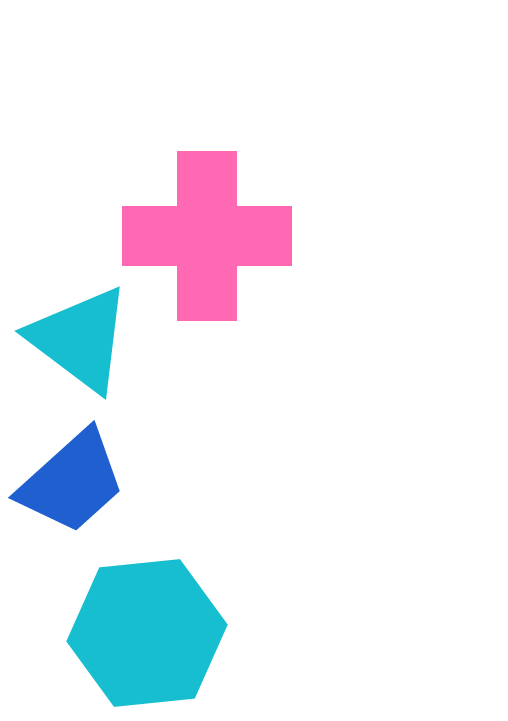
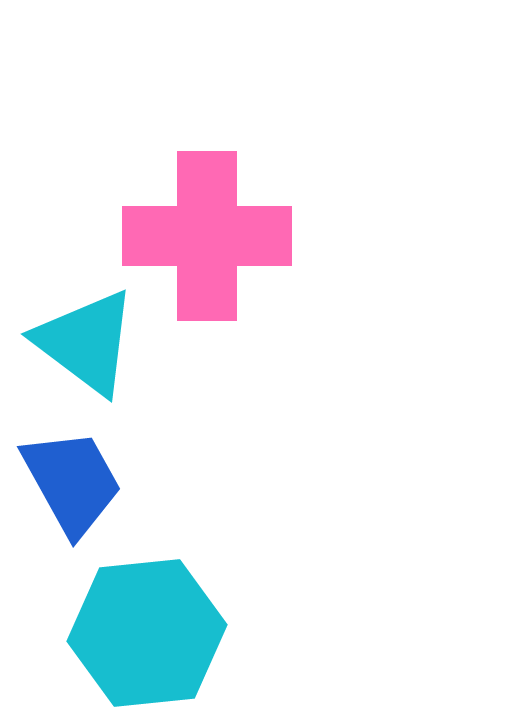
cyan triangle: moved 6 px right, 3 px down
blue trapezoid: rotated 77 degrees counterclockwise
